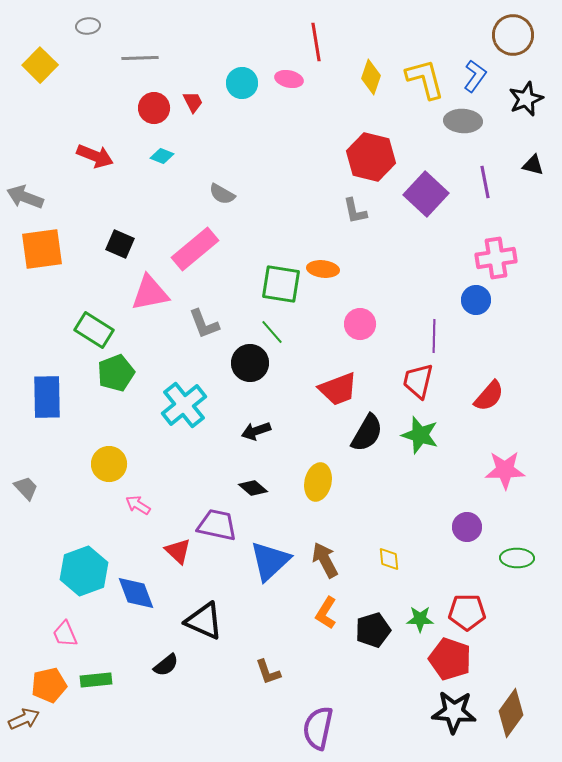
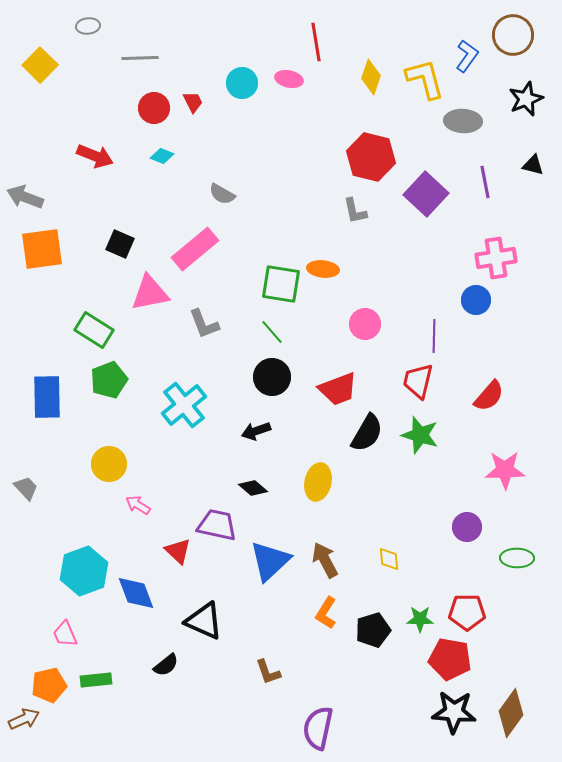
blue L-shape at (475, 76): moved 8 px left, 20 px up
pink circle at (360, 324): moved 5 px right
black circle at (250, 363): moved 22 px right, 14 px down
green pentagon at (116, 373): moved 7 px left, 7 px down
red pentagon at (450, 659): rotated 9 degrees counterclockwise
